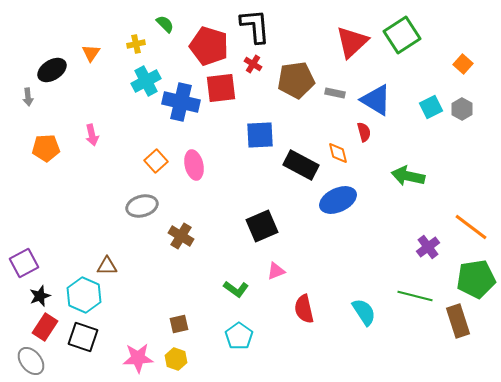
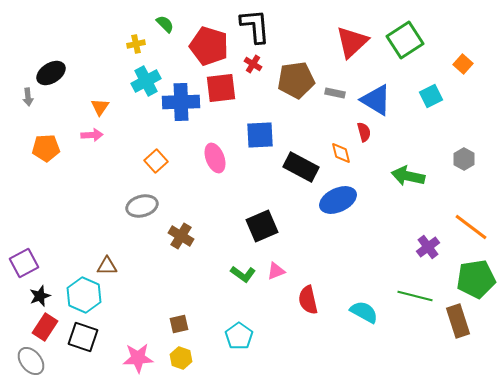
green square at (402, 35): moved 3 px right, 5 px down
orange triangle at (91, 53): moved 9 px right, 54 px down
black ellipse at (52, 70): moved 1 px left, 3 px down
blue cross at (181, 102): rotated 15 degrees counterclockwise
cyan square at (431, 107): moved 11 px up
gray hexagon at (462, 109): moved 2 px right, 50 px down
pink arrow at (92, 135): rotated 80 degrees counterclockwise
orange diamond at (338, 153): moved 3 px right
pink ellipse at (194, 165): moved 21 px right, 7 px up; rotated 8 degrees counterclockwise
black rectangle at (301, 165): moved 2 px down
green L-shape at (236, 289): moved 7 px right, 15 px up
red semicircle at (304, 309): moved 4 px right, 9 px up
cyan semicircle at (364, 312): rotated 28 degrees counterclockwise
yellow hexagon at (176, 359): moved 5 px right, 1 px up
